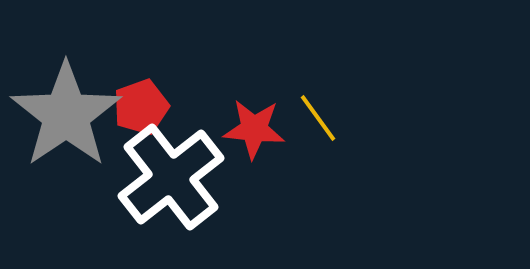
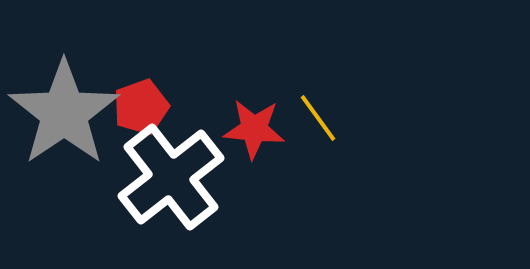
gray star: moved 2 px left, 2 px up
